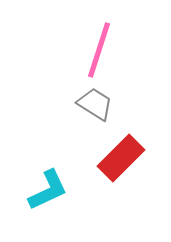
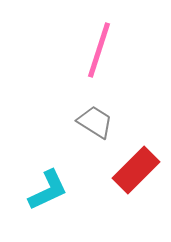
gray trapezoid: moved 18 px down
red rectangle: moved 15 px right, 12 px down
